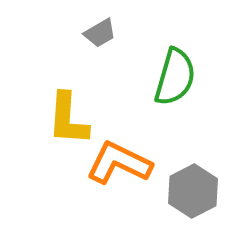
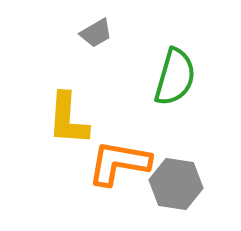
gray trapezoid: moved 4 px left
orange L-shape: rotated 16 degrees counterclockwise
gray hexagon: moved 17 px left, 7 px up; rotated 24 degrees counterclockwise
